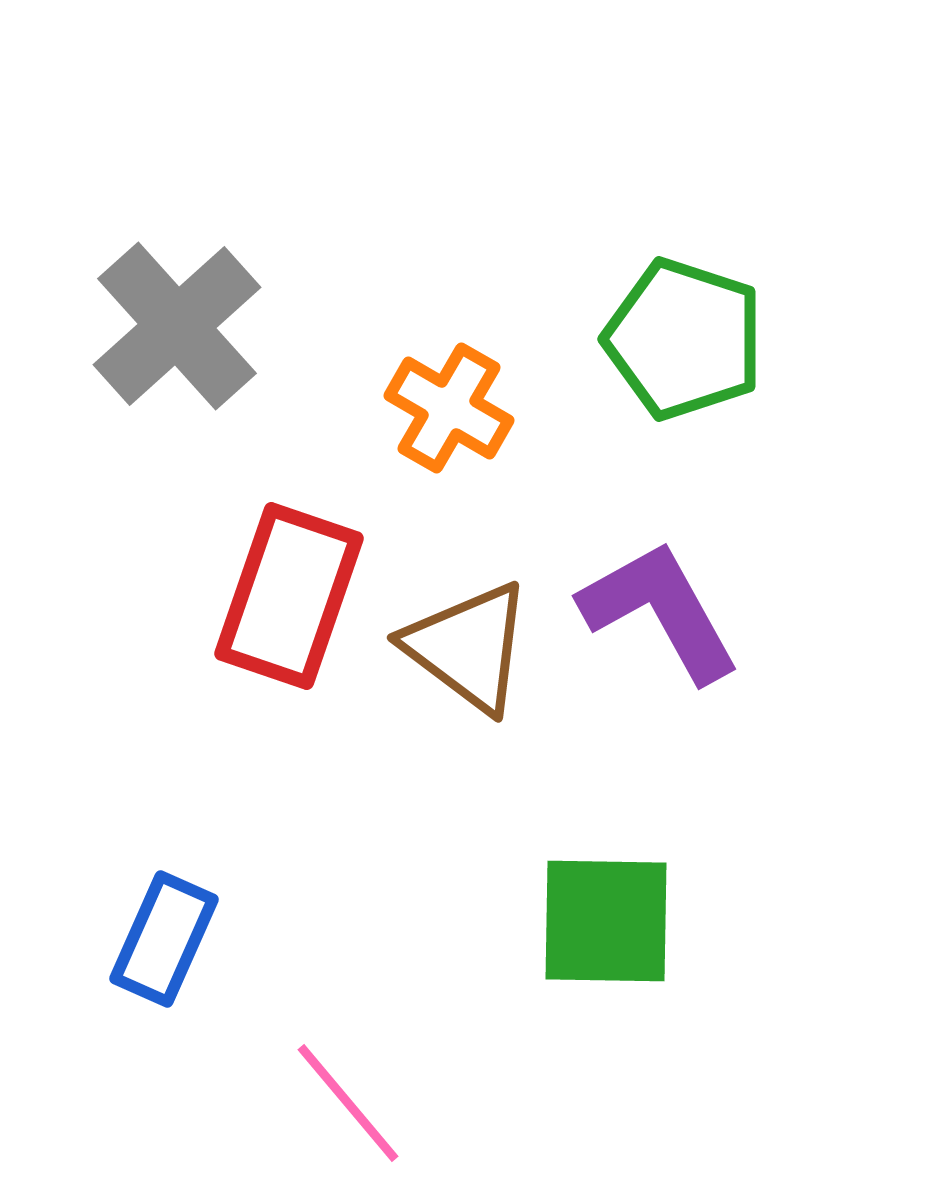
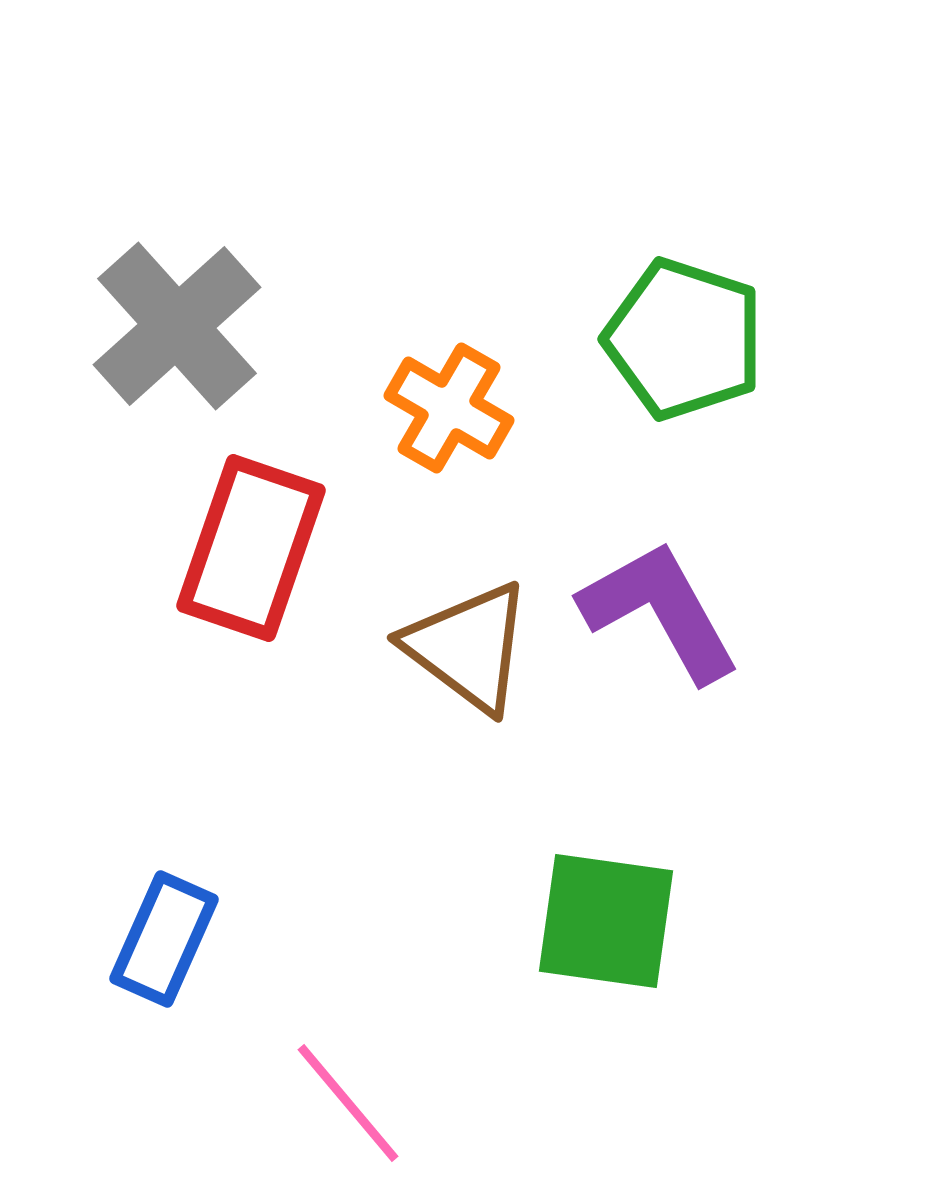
red rectangle: moved 38 px left, 48 px up
green square: rotated 7 degrees clockwise
